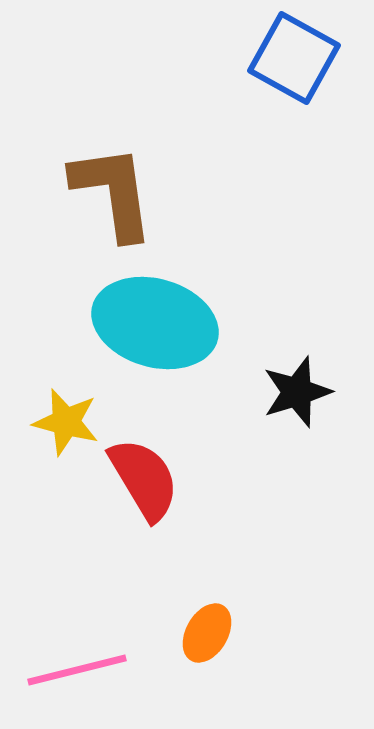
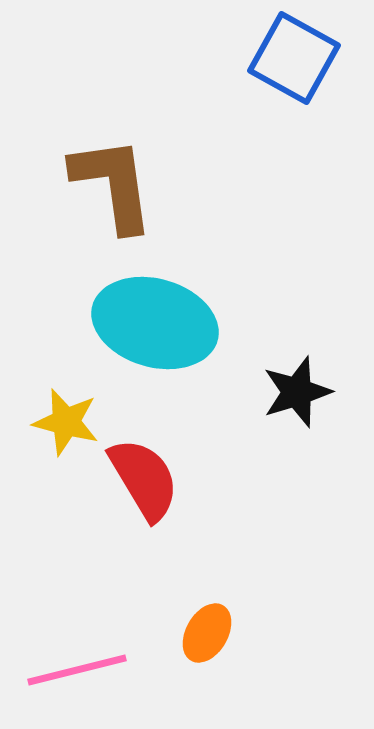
brown L-shape: moved 8 px up
